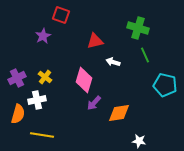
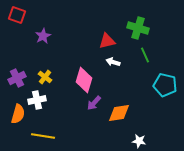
red square: moved 44 px left
red triangle: moved 12 px right
yellow line: moved 1 px right, 1 px down
